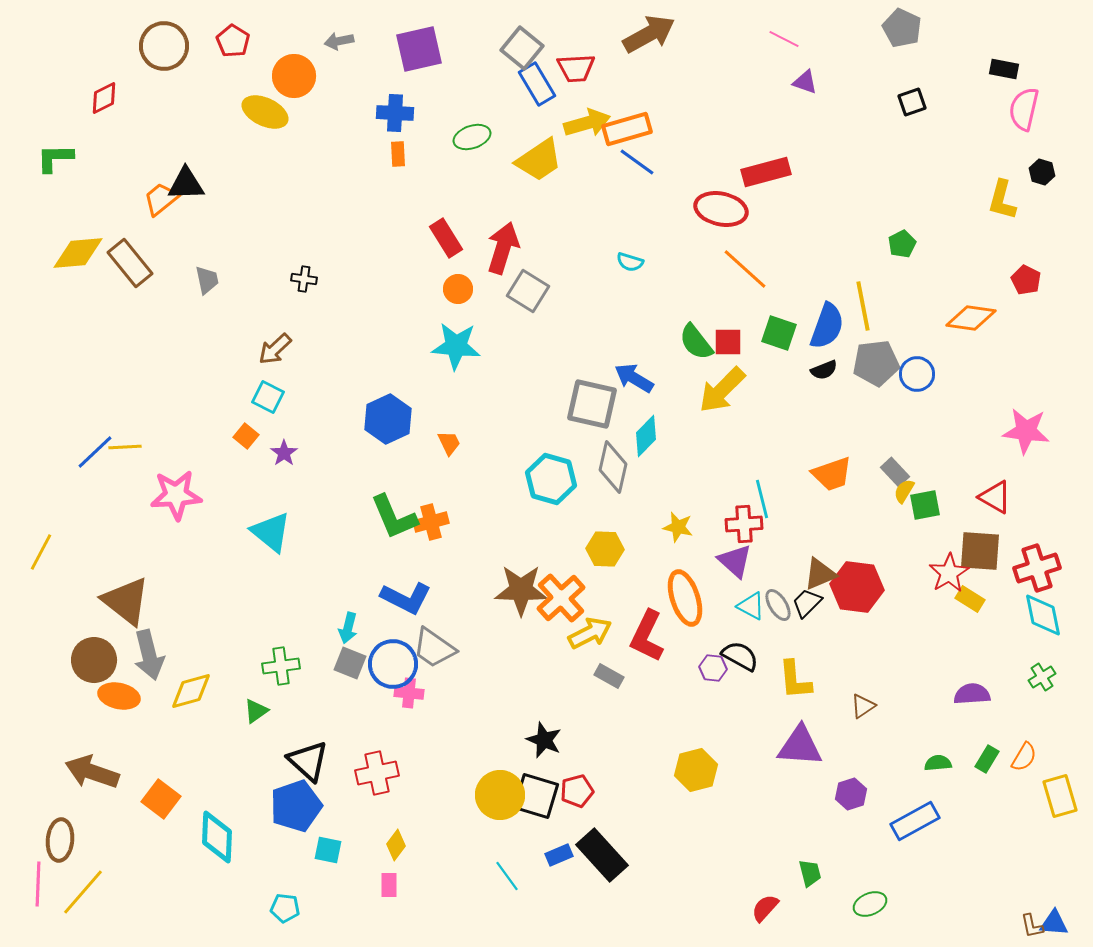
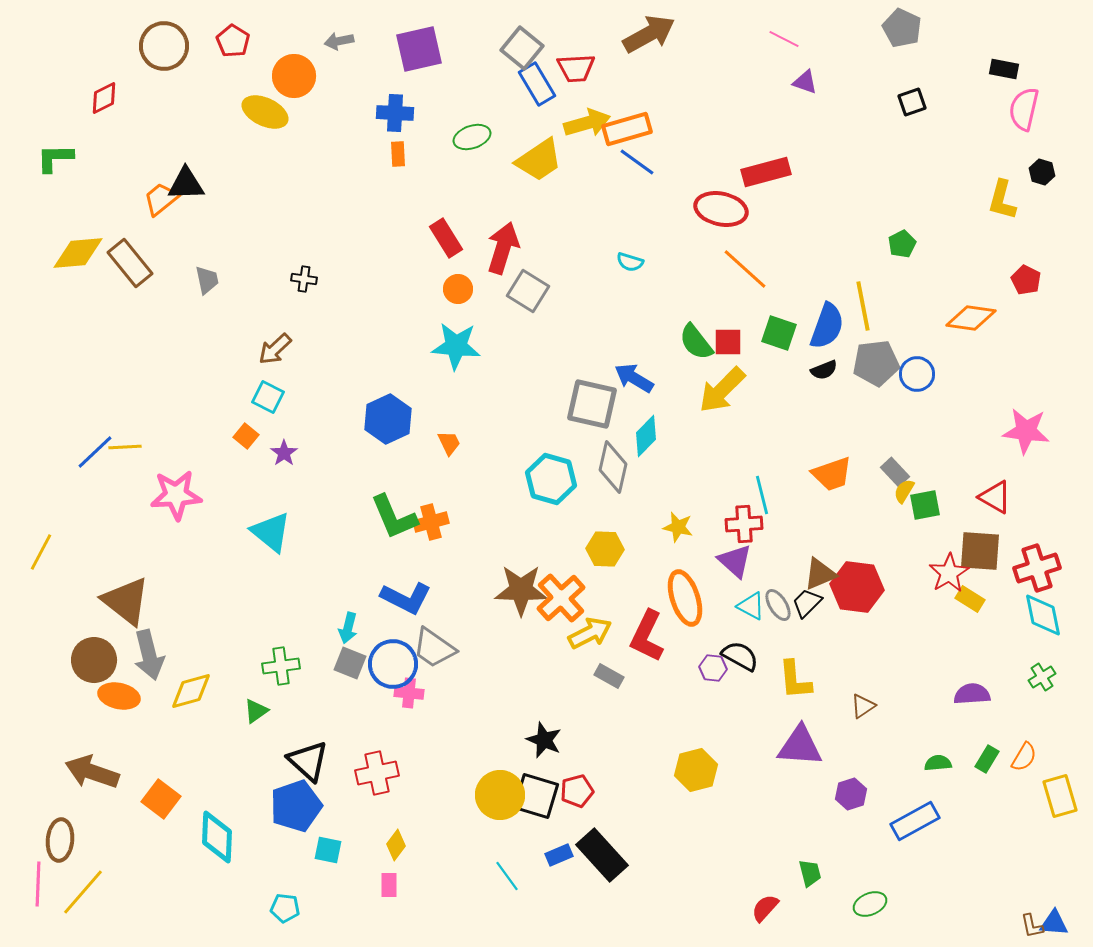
cyan line at (762, 499): moved 4 px up
